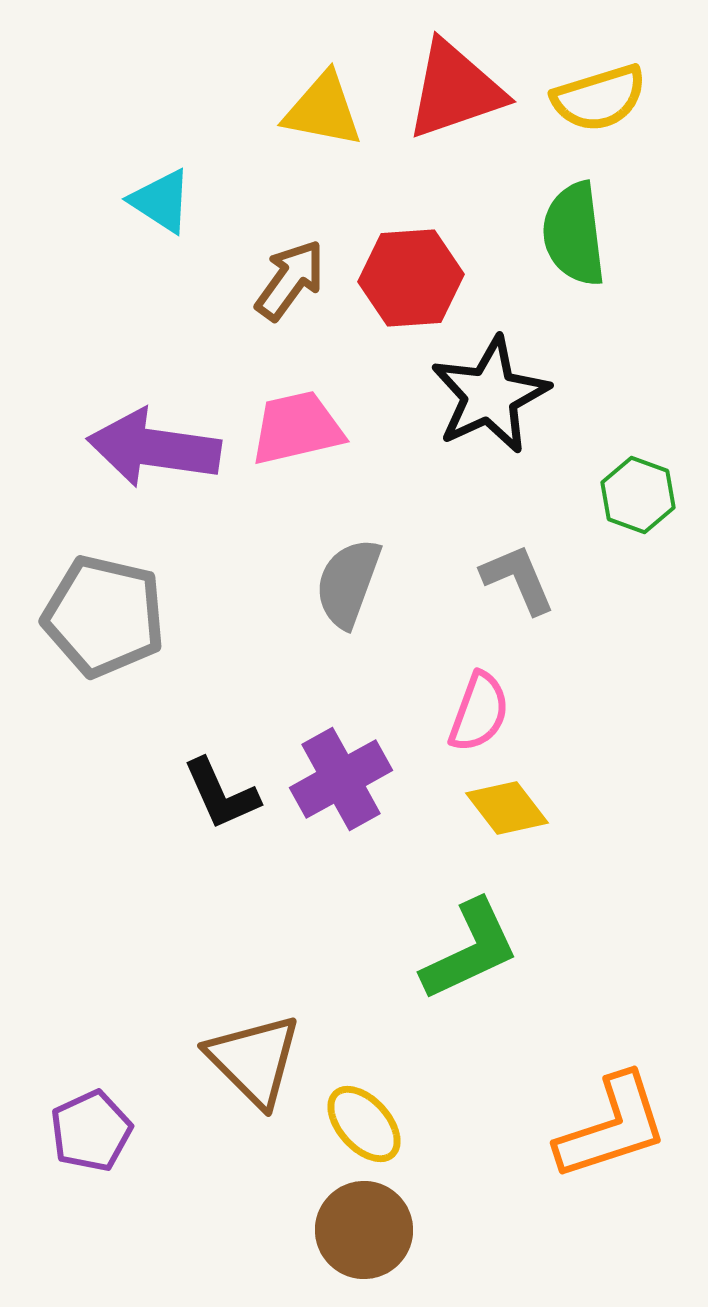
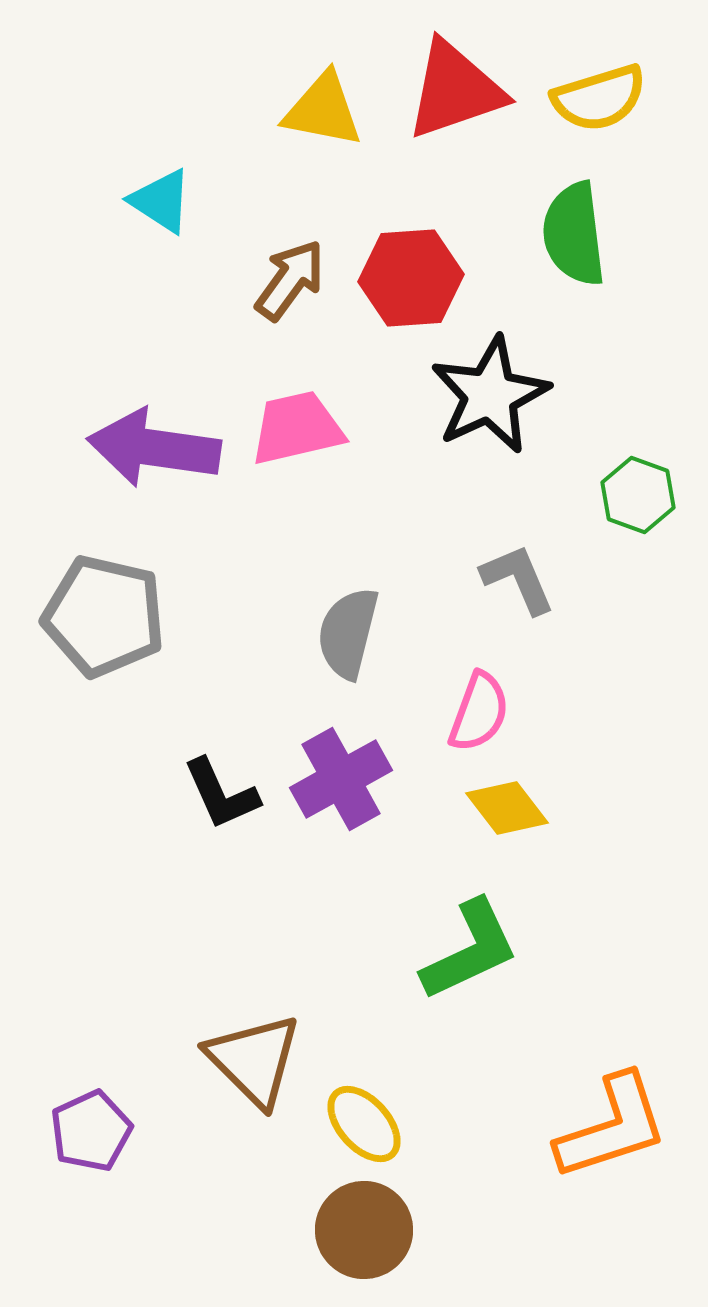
gray semicircle: moved 50 px down; rotated 6 degrees counterclockwise
